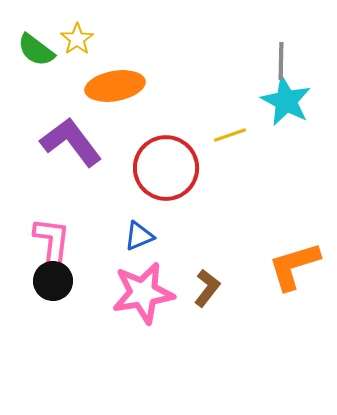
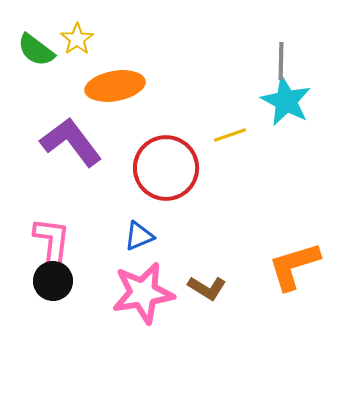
brown L-shape: rotated 84 degrees clockwise
